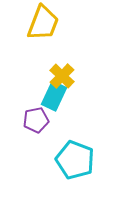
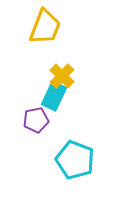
yellow trapezoid: moved 2 px right, 4 px down
